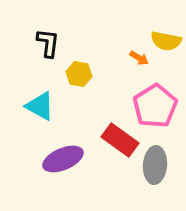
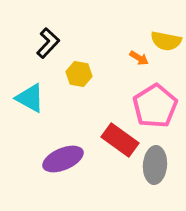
black L-shape: rotated 36 degrees clockwise
cyan triangle: moved 10 px left, 8 px up
